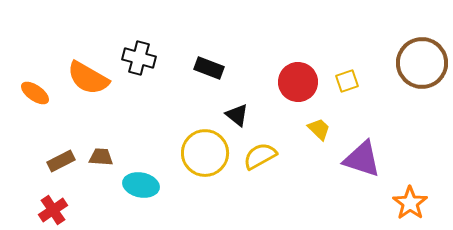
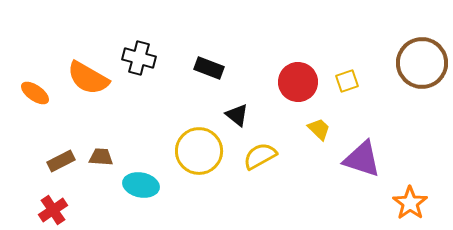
yellow circle: moved 6 px left, 2 px up
